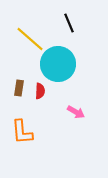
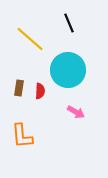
cyan circle: moved 10 px right, 6 px down
orange L-shape: moved 4 px down
